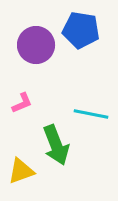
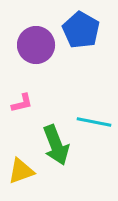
blue pentagon: rotated 21 degrees clockwise
pink L-shape: rotated 10 degrees clockwise
cyan line: moved 3 px right, 8 px down
